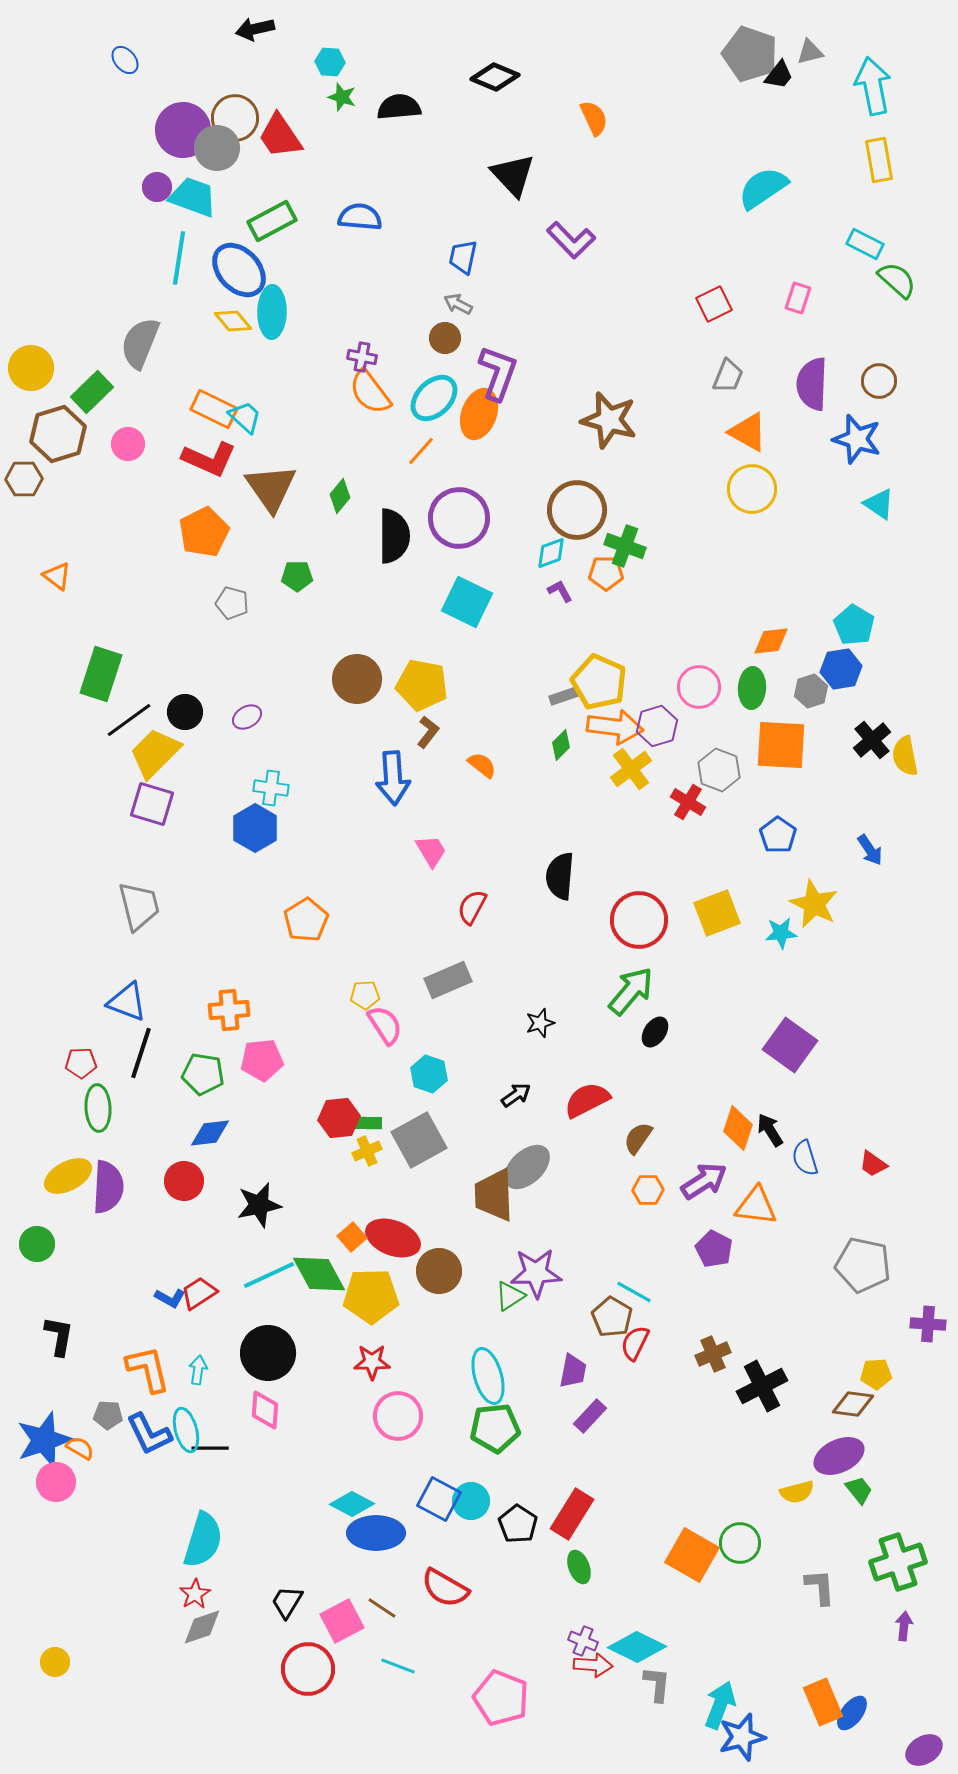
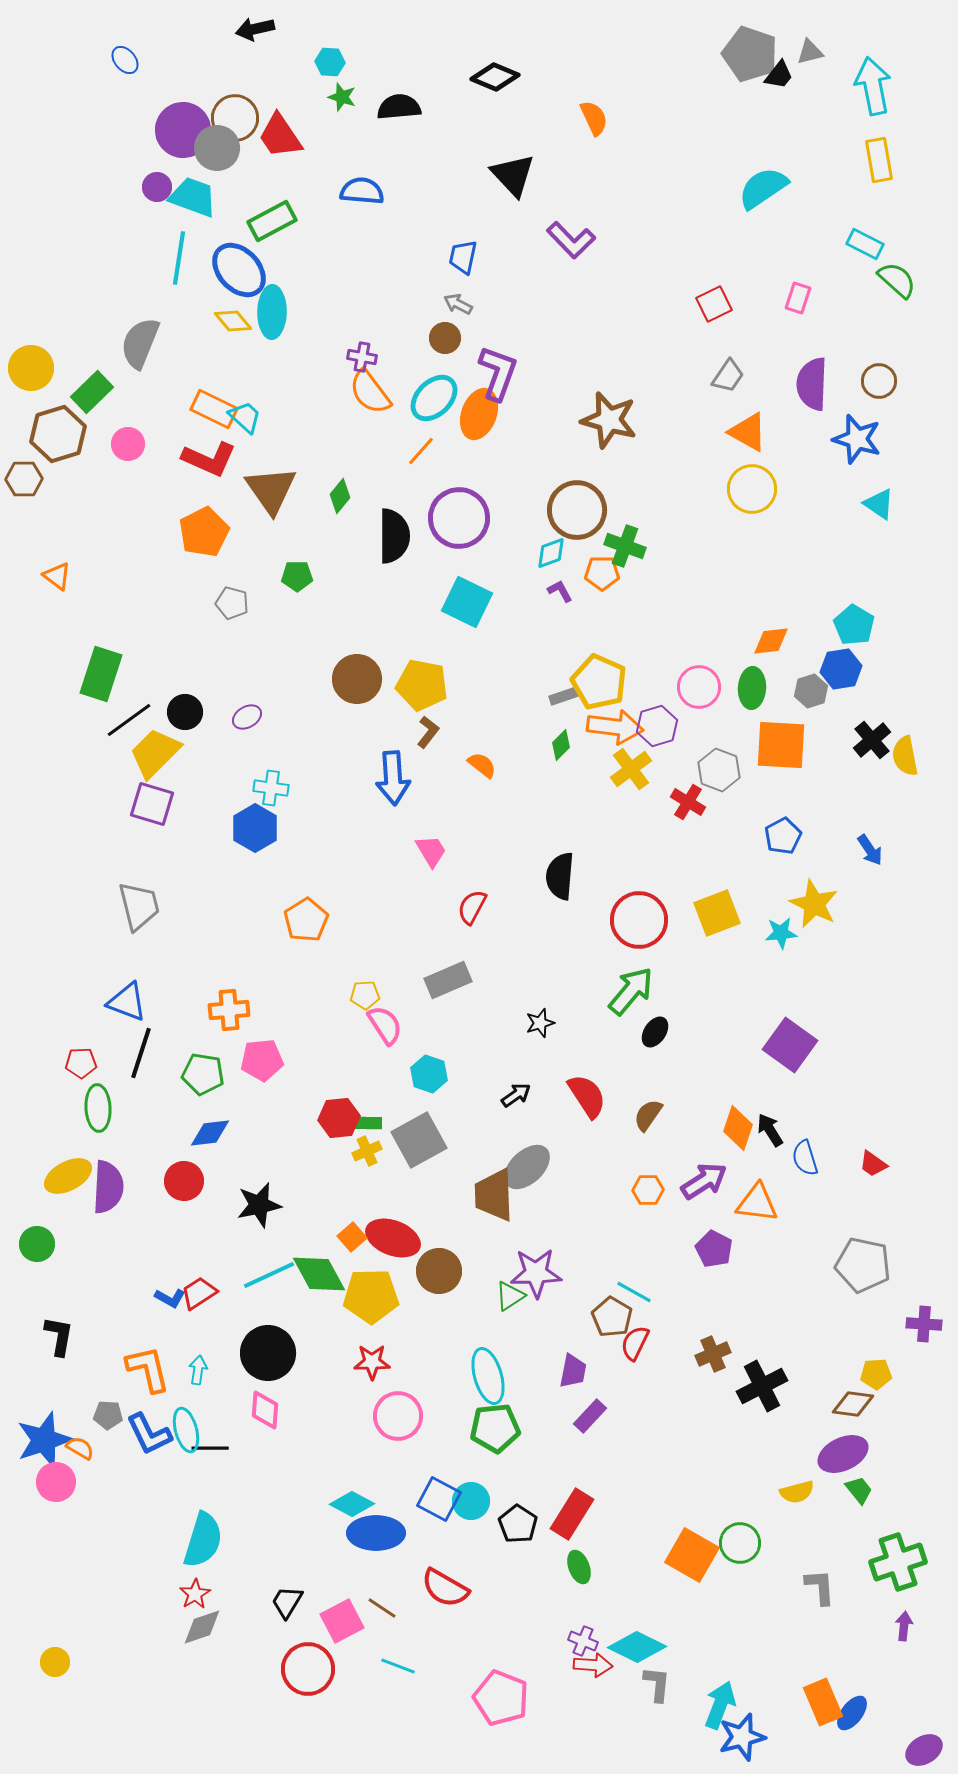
blue semicircle at (360, 217): moved 2 px right, 26 px up
gray trapezoid at (728, 376): rotated 12 degrees clockwise
brown triangle at (271, 488): moved 2 px down
orange pentagon at (606, 573): moved 4 px left
blue pentagon at (778, 835): moved 5 px right, 1 px down; rotated 9 degrees clockwise
red semicircle at (587, 1100): moved 4 px up; rotated 84 degrees clockwise
brown semicircle at (638, 1138): moved 10 px right, 23 px up
orange triangle at (756, 1206): moved 1 px right, 3 px up
purple cross at (928, 1324): moved 4 px left
purple ellipse at (839, 1456): moved 4 px right, 2 px up
